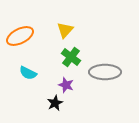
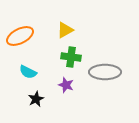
yellow triangle: rotated 18 degrees clockwise
green cross: rotated 30 degrees counterclockwise
cyan semicircle: moved 1 px up
black star: moved 19 px left, 4 px up
